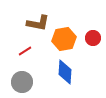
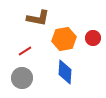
brown L-shape: moved 5 px up
gray circle: moved 4 px up
